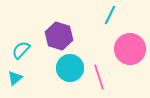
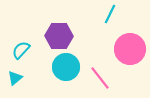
cyan line: moved 1 px up
purple hexagon: rotated 16 degrees counterclockwise
cyan circle: moved 4 px left, 1 px up
pink line: moved 1 px right, 1 px down; rotated 20 degrees counterclockwise
